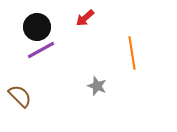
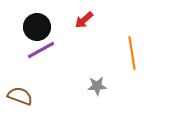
red arrow: moved 1 px left, 2 px down
gray star: rotated 24 degrees counterclockwise
brown semicircle: rotated 25 degrees counterclockwise
